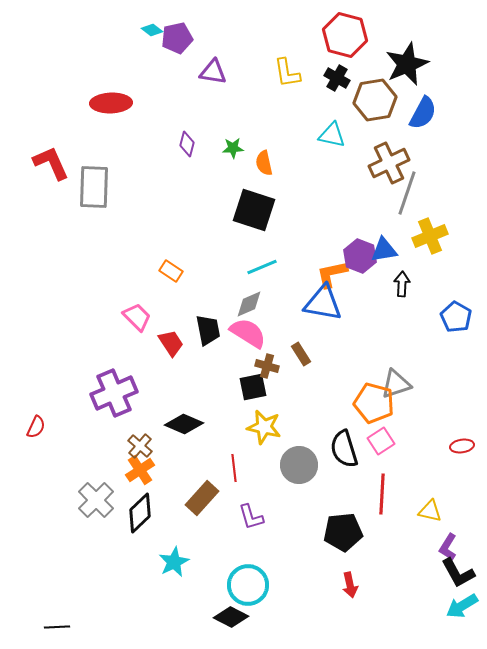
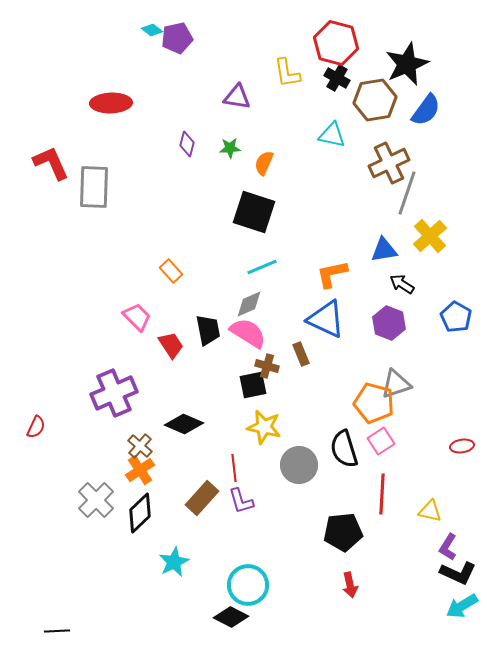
red hexagon at (345, 35): moved 9 px left, 8 px down
purple triangle at (213, 72): moved 24 px right, 25 px down
blue semicircle at (423, 113): moved 3 px right, 3 px up; rotated 8 degrees clockwise
green star at (233, 148): moved 3 px left
orange semicircle at (264, 163): rotated 35 degrees clockwise
black square at (254, 210): moved 2 px down
yellow cross at (430, 236): rotated 20 degrees counterclockwise
purple hexagon at (360, 256): moved 29 px right, 67 px down
orange rectangle at (171, 271): rotated 15 degrees clockwise
black arrow at (402, 284): rotated 60 degrees counterclockwise
blue triangle at (323, 303): moved 3 px right, 16 px down; rotated 15 degrees clockwise
red trapezoid at (171, 343): moved 2 px down
brown rectangle at (301, 354): rotated 10 degrees clockwise
black square at (253, 387): moved 2 px up
purple L-shape at (251, 517): moved 10 px left, 16 px up
black L-shape at (458, 573): rotated 36 degrees counterclockwise
black line at (57, 627): moved 4 px down
